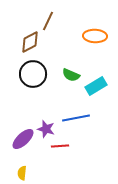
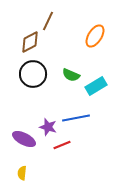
orange ellipse: rotated 60 degrees counterclockwise
purple star: moved 2 px right, 2 px up
purple ellipse: moved 1 px right; rotated 70 degrees clockwise
red line: moved 2 px right, 1 px up; rotated 18 degrees counterclockwise
